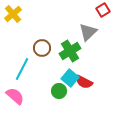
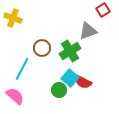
yellow cross: moved 4 px down; rotated 30 degrees counterclockwise
gray triangle: moved 1 px up; rotated 24 degrees clockwise
red semicircle: moved 1 px left
green circle: moved 1 px up
